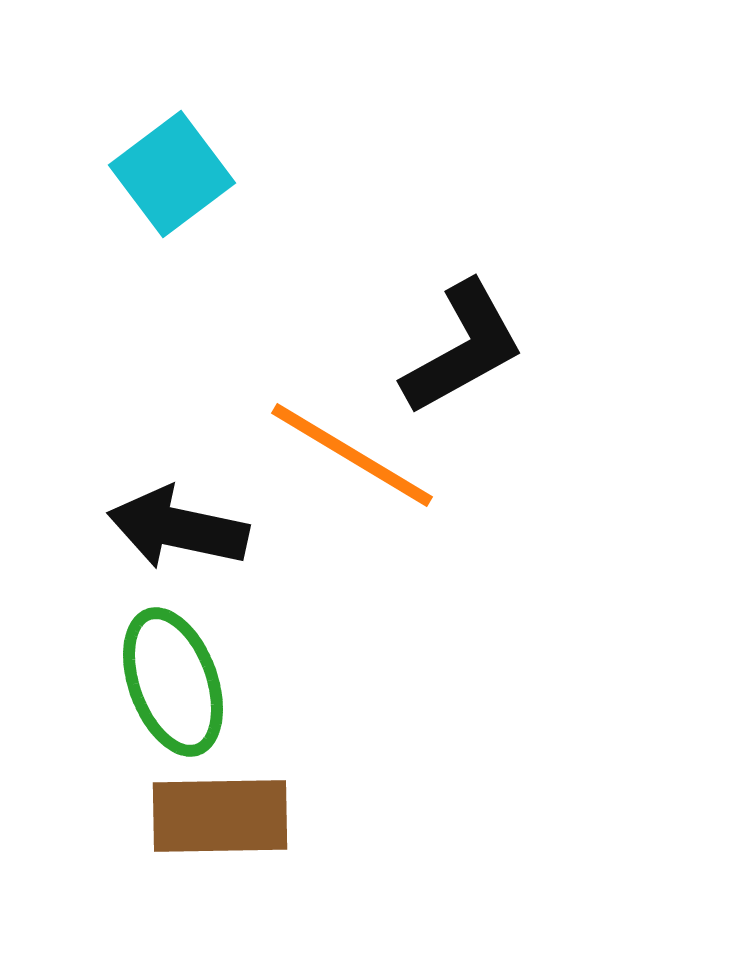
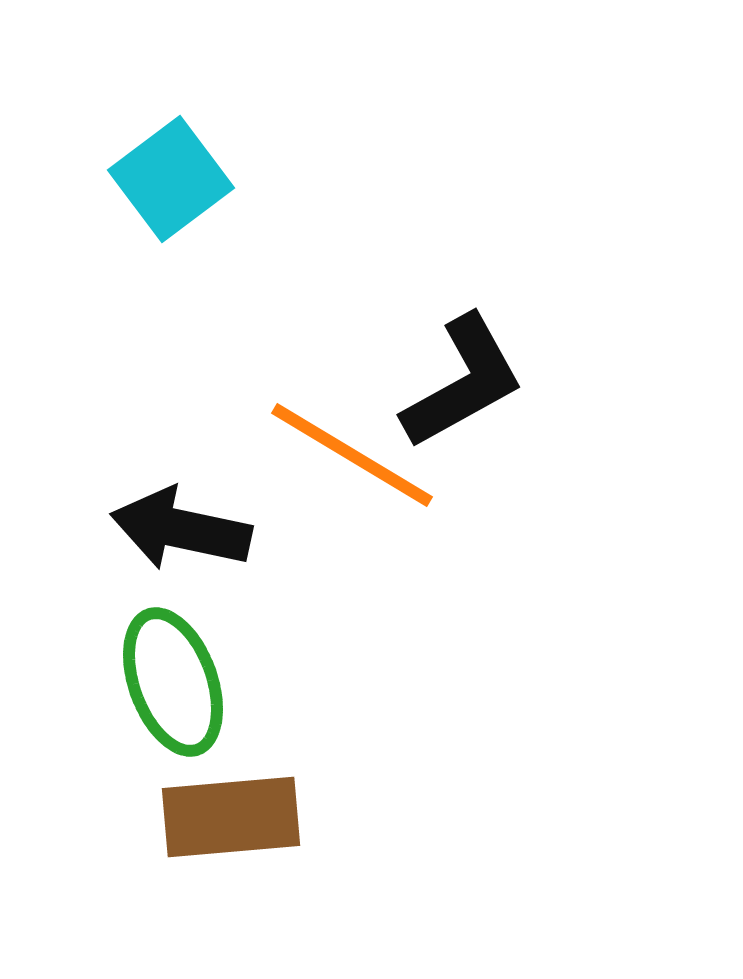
cyan square: moved 1 px left, 5 px down
black L-shape: moved 34 px down
black arrow: moved 3 px right, 1 px down
brown rectangle: moved 11 px right, 1 px down; rotated 4 degrees counterclockwise
